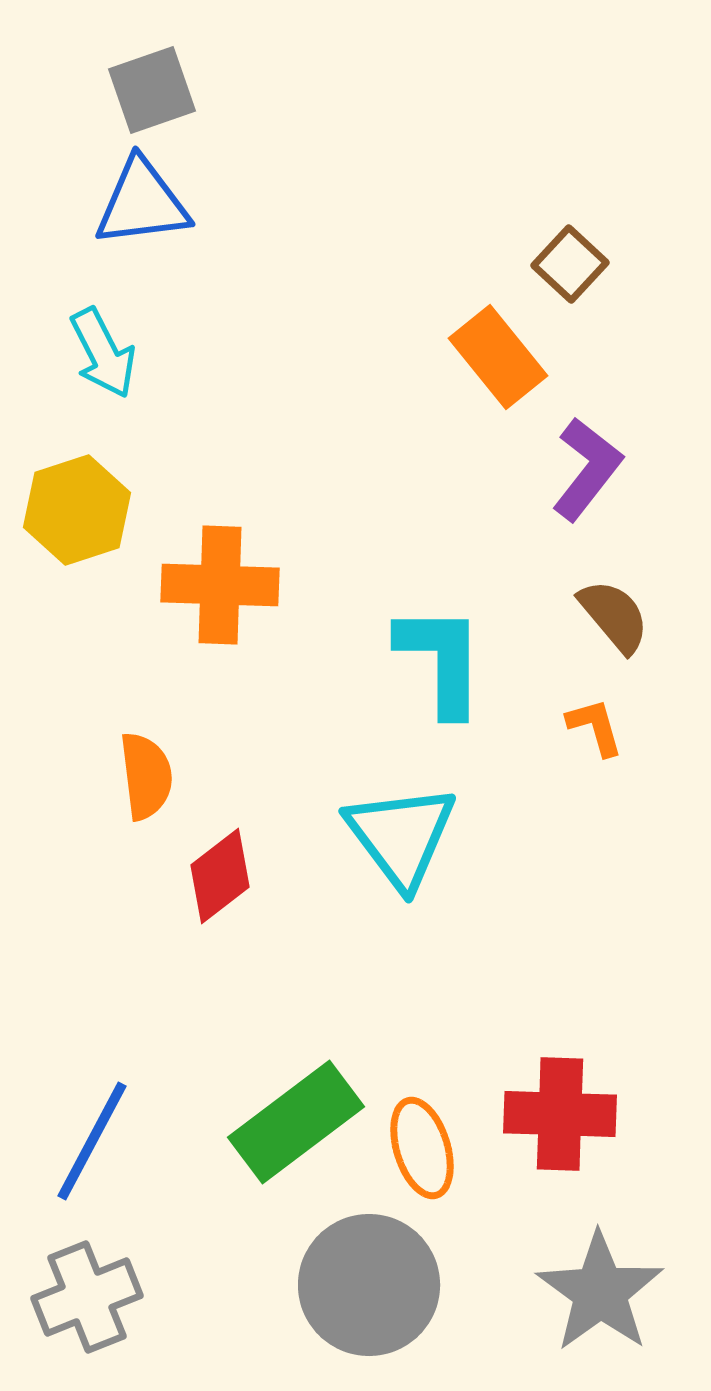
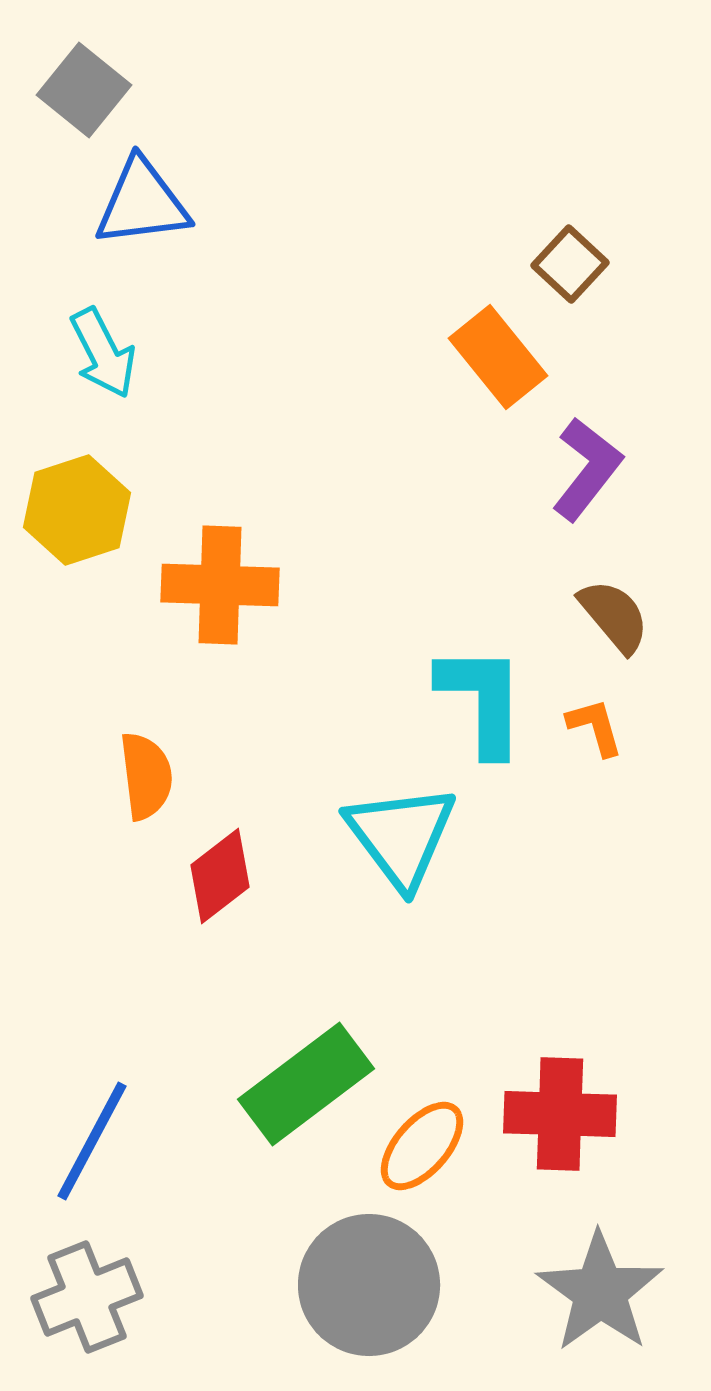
gray square: moved 68 px left; rotated 32 degrees counterclockwise
cyan L-shape: moved 41 px right, 40 px down
green rectangle: moved 10 px right, 38 px up
orange ellipse: moved 2 px up; rotated 58 degrees clockwise
